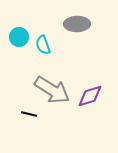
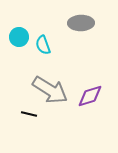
gray ellipse: moved 4 px right, 1 px up
gray arrow: moved 2 px left
